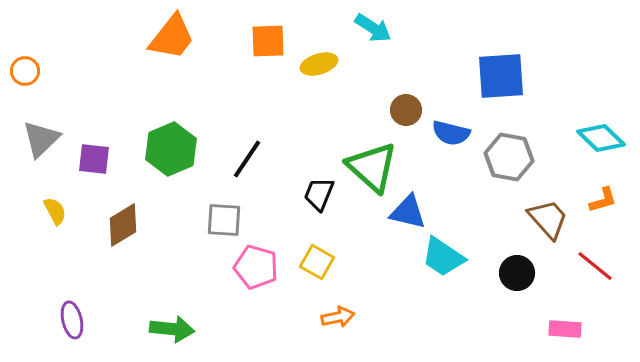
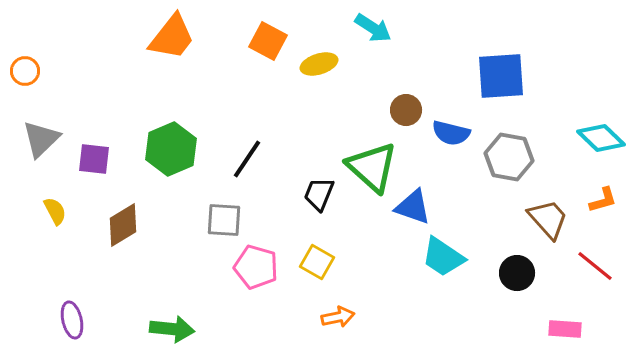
orange square: rotated 30 degrees clockwise
blue triangle: moved 5 px right, 5 px up; rotated 6 degrees clockwise
